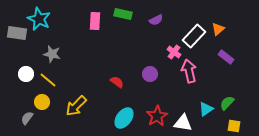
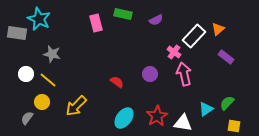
pink rectangle: moved 1 px right, 2 px down; rotated 18 degrees counterclockwise
pink arrow: moved 5 px left, 3 px down
